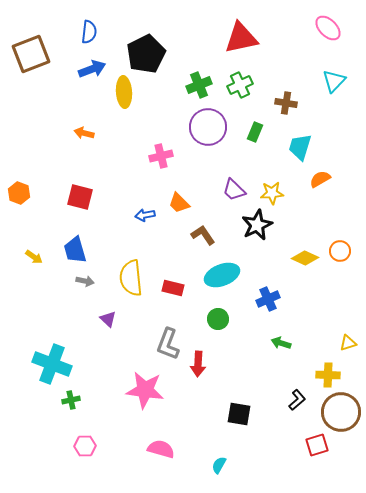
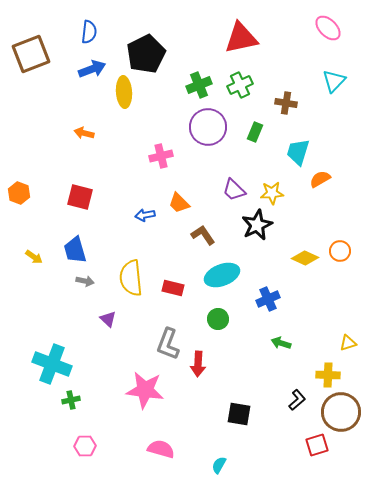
cyan trapezoid at (300, 147): moved 2 px left, 5 px down
